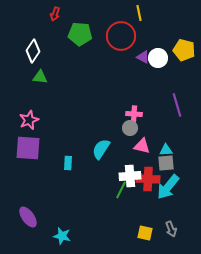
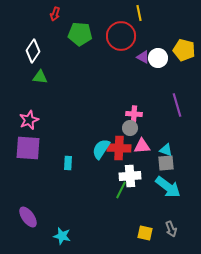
pink triangle: rotated 18 degrees counterclockwise
cyan triangle: rotated 24 degrees clockwise
red cross: moved 29 px left, 31 px up
cyan arrow: rotated 92 degrees counterclockwise
